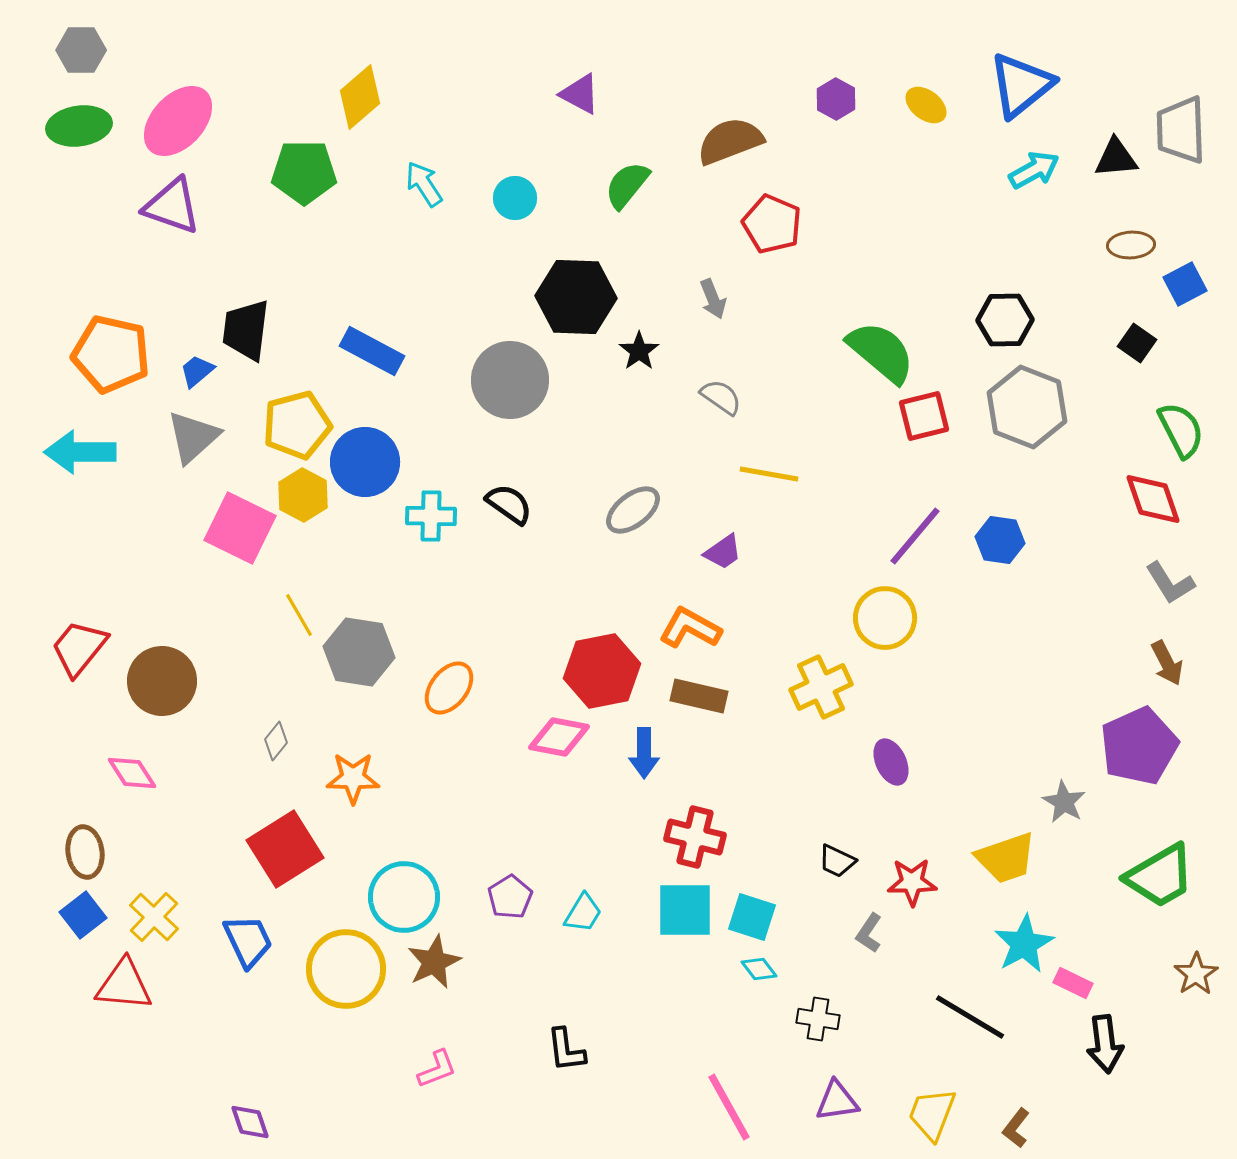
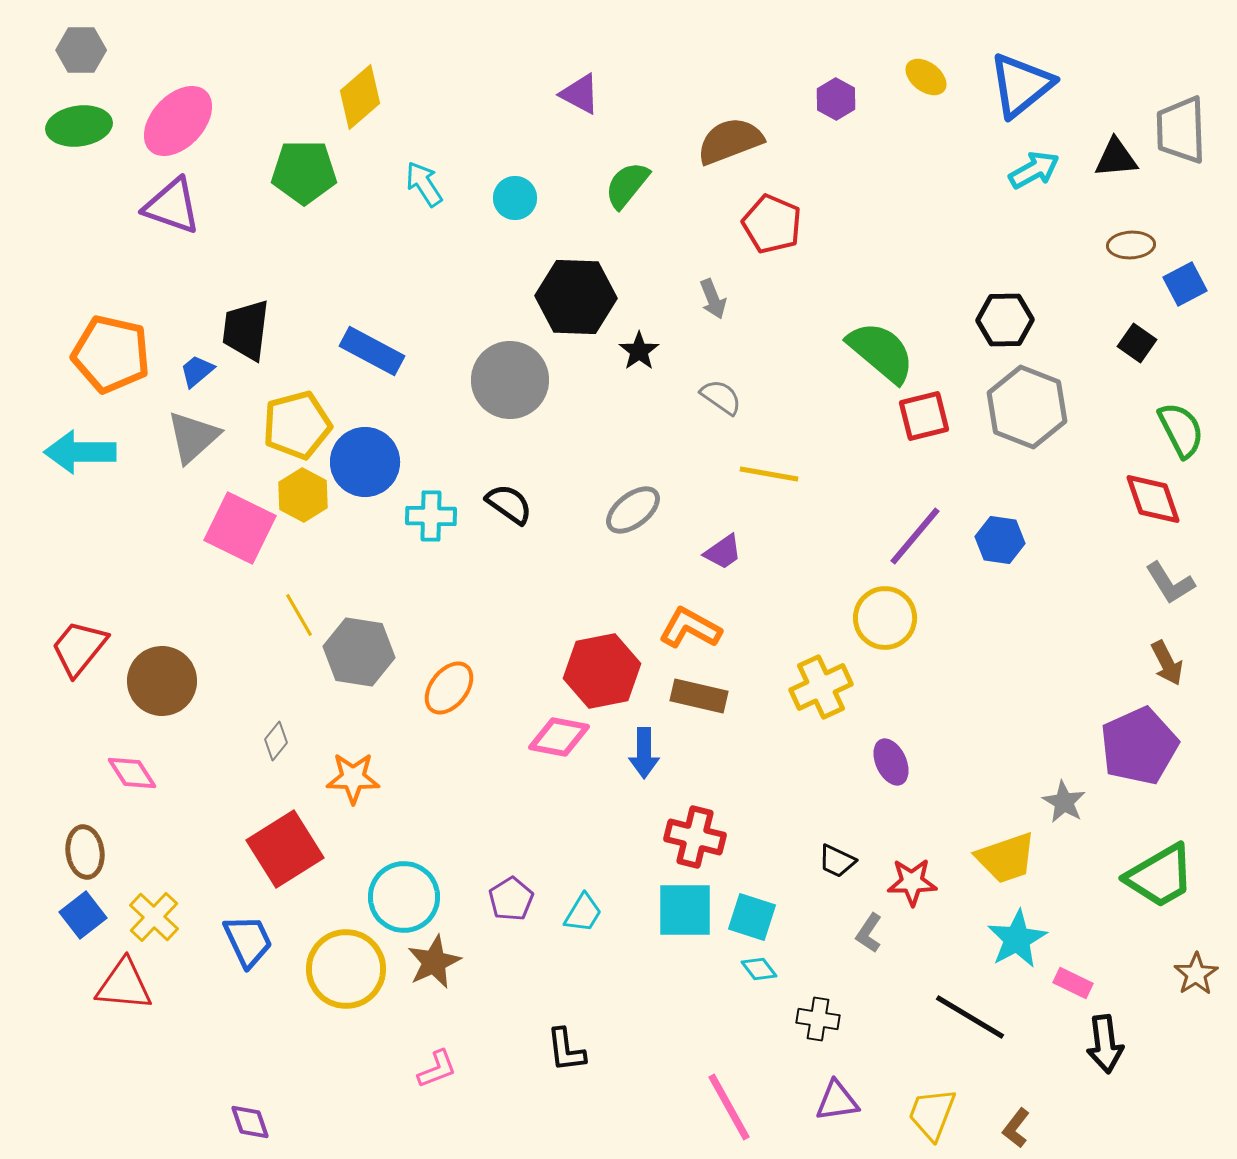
yellow ellipse at (926, 105): moved 28 px up
purple pentagon at (510, 897): moved 1 px right, 2 px down
cyan star at (1024, 944): moved 7 px left, 5 px up
